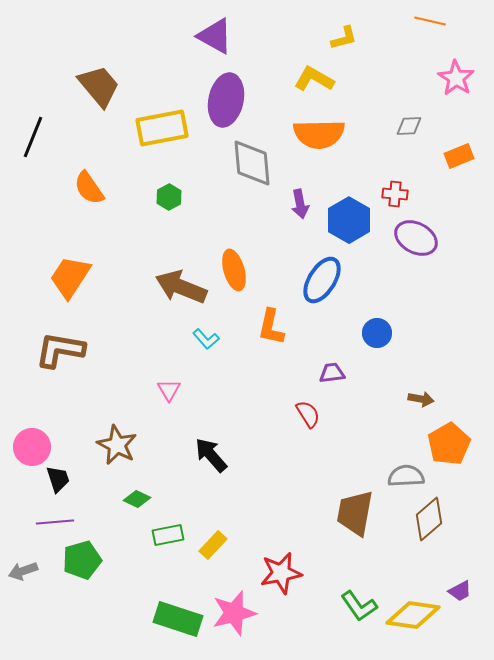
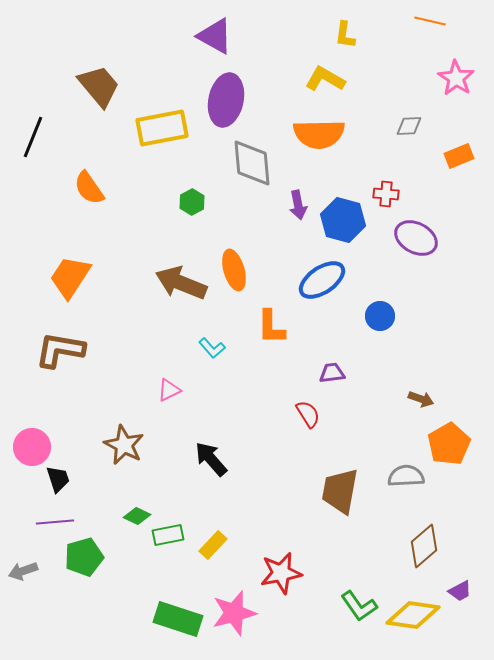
yellow L-shape at (344, 38): moved 1 px right, 3 px up; rotated 112 degrees clockwise
yellow L-shape at (314, 79): moved 11 px right
red cross at (395, 194): moved 9 px left
green hexagon at (169, 197): moved 23 px right, 5 px down
purple arrow at (300, 204): moved 2 px left, 1 px down
blue hexagon at (349, 220): moved 6 px left; rotated 15 degrees counterclockwise
blue ellipse at (322, 280): rotated 24 degrees clockwise
brown arrow at (181, 287): moved 4 px up
orange L-shape at (271, 327): rotated 12 degrees counterclockwise
blue circle at (377, 333): moved 3 px right, 17 px up
cyan L-shape at (206, 339): moved 6 px right, 9 px down
pink triangle at (169, 390): rotated 35 degrees clockwise
brown arrow at (421, 399): rotated 10 degrees clockwise
brown star at (117, 445): moved 7 px right
black arrow at (211, 455): moved 4 px down
green diamond at (137, 499): moved 17 px down
brown trapezoid at (355, 513): moved 15 px left, 22 px up
brown diamond at (429, 519): moved 5 px left, 27 px down
green pentagon at (82, 560): moved 2 px right, 3 px up
